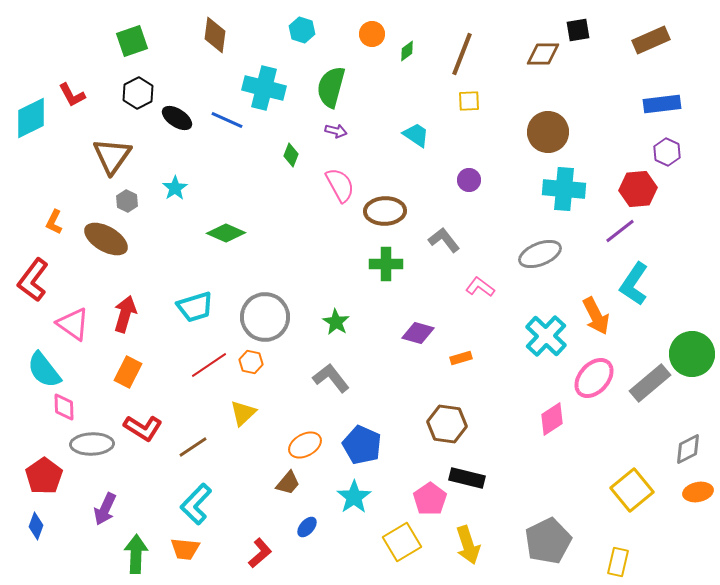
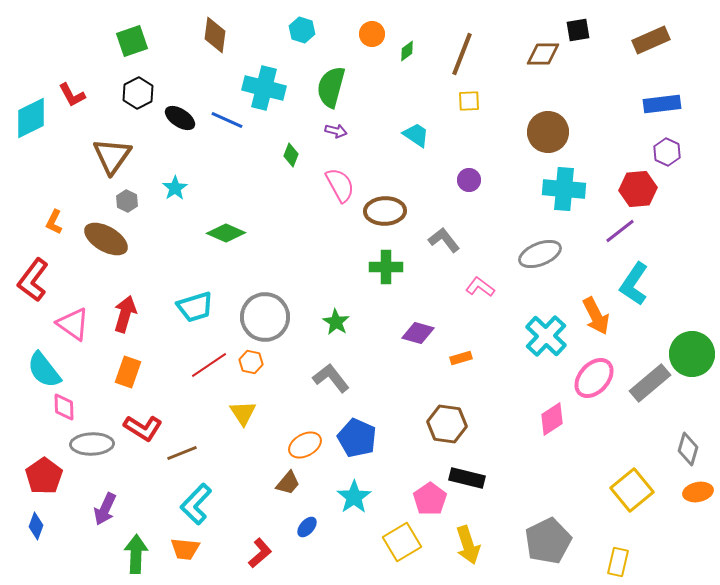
black ellipse at (177, 118): moved 3 px right
green cross at (386, 264): moved 3 px down
orange rectangle at (128, 372): rotated 8 degrees counterclockwise
yellow triangle at (243, 413): rotated 20 degrees counterclockwise
blue pentagon at (362, 445): moved 5 px left, 7 px up
brown line at (193, 447): moved 11 px left, 6 px down; rotated 12 degrees clockwise
gray diamond at (688, 449): rotated 48 degrees counterclockwise
